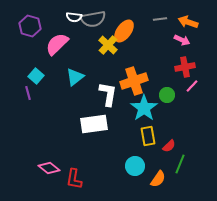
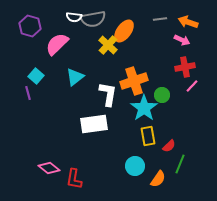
green circle: moved 5 px left
